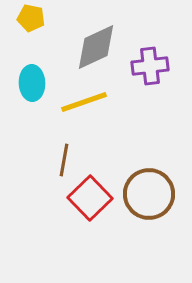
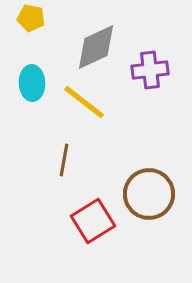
purple cross: moved 4 px down
yellow line: rotated 57 degrees clockwise
red square: moved 3 px right, 23 px down; rotated 12 degrees clockwise
